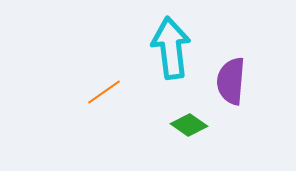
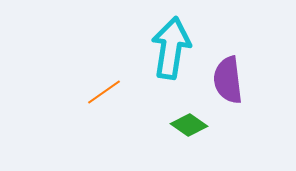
cyan arrow: rotated 16 degrees clockwise
purple semicircle: moved 3 px left, 1 px up; rotated 12 degrees counterclockwise
